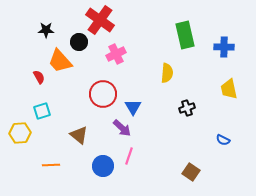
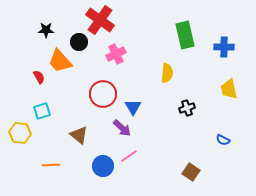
yellow hexagon: rotated 10 degrees clockwise
pink line: rotated 36 degrees clockwise
